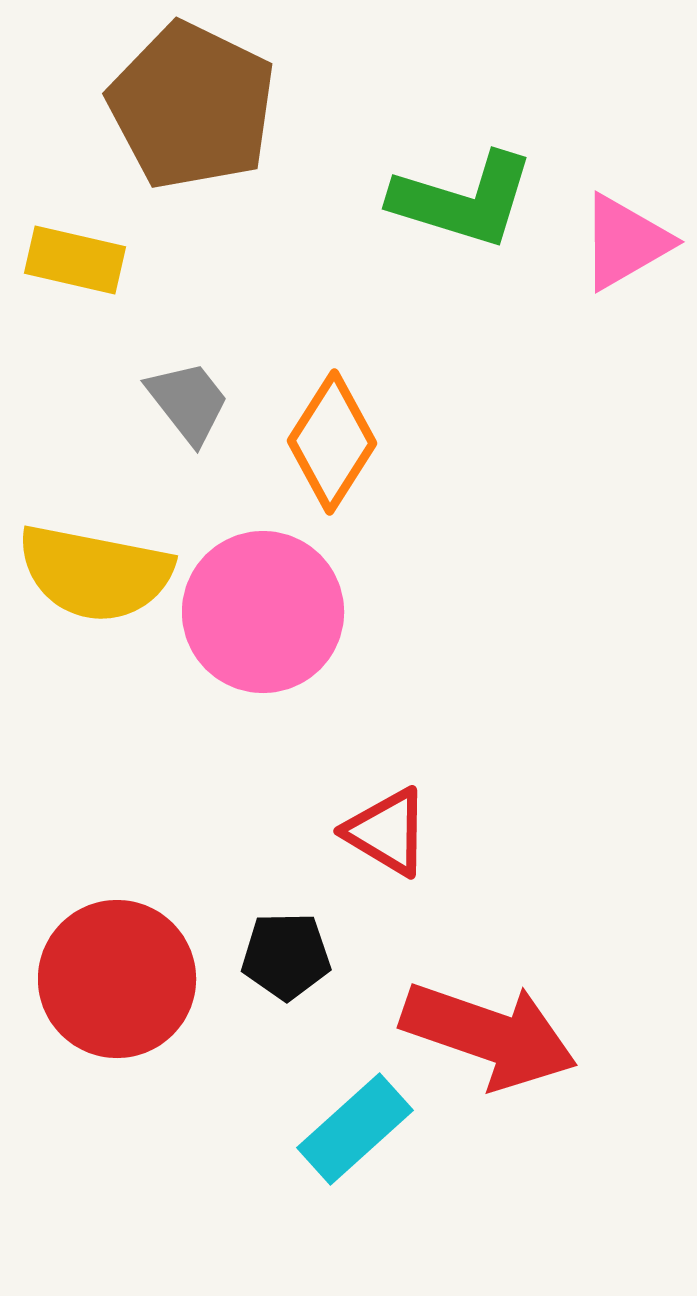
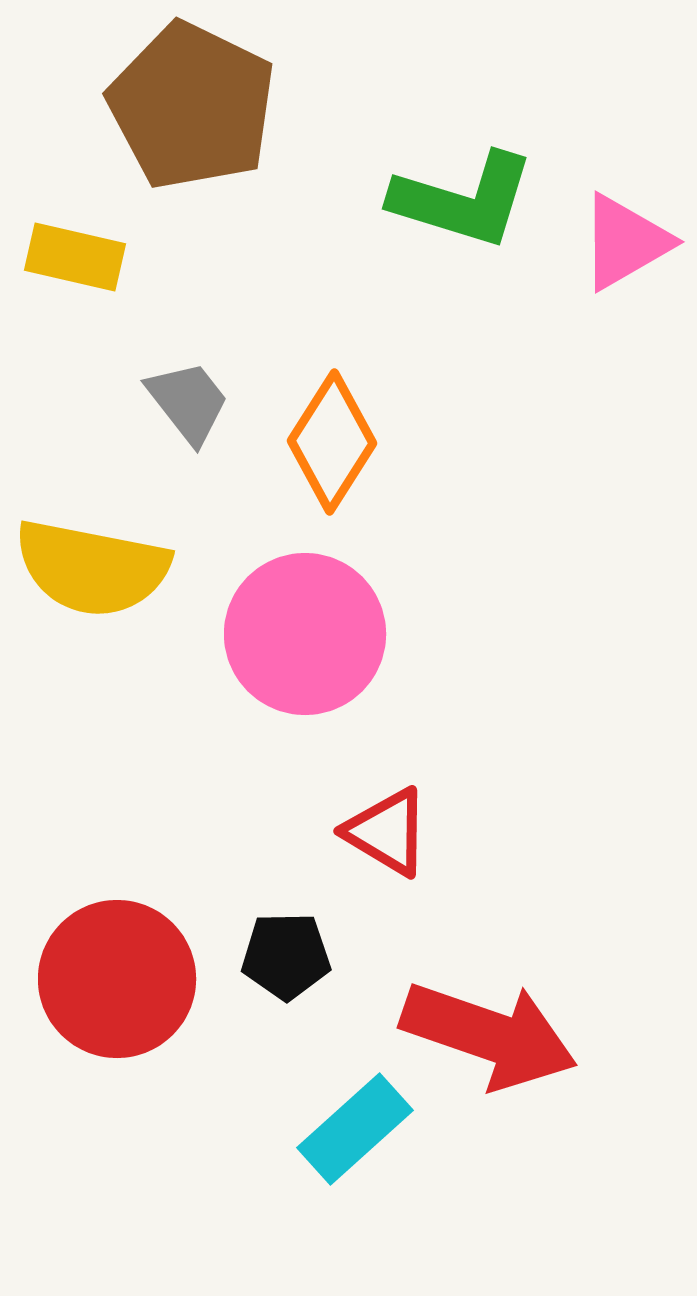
yellow rectangle: moved 3 px up
yellow semicircle: moved 3 px left, 5 px up
pink circle: moved 42 px right, 22 px down
